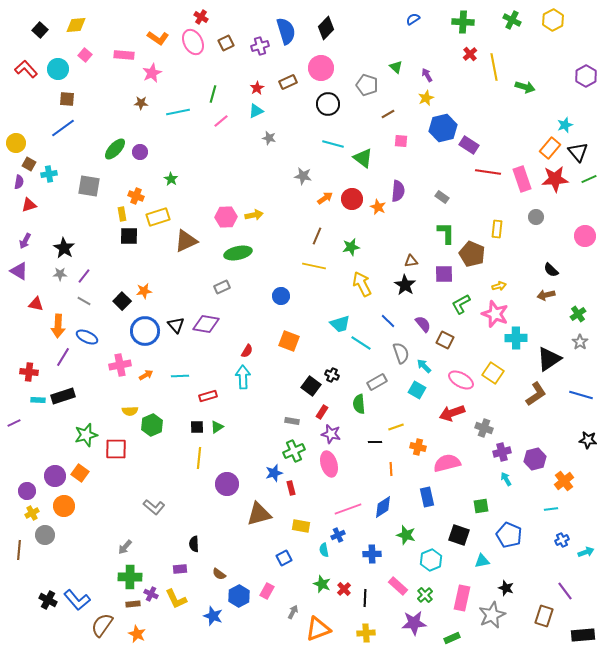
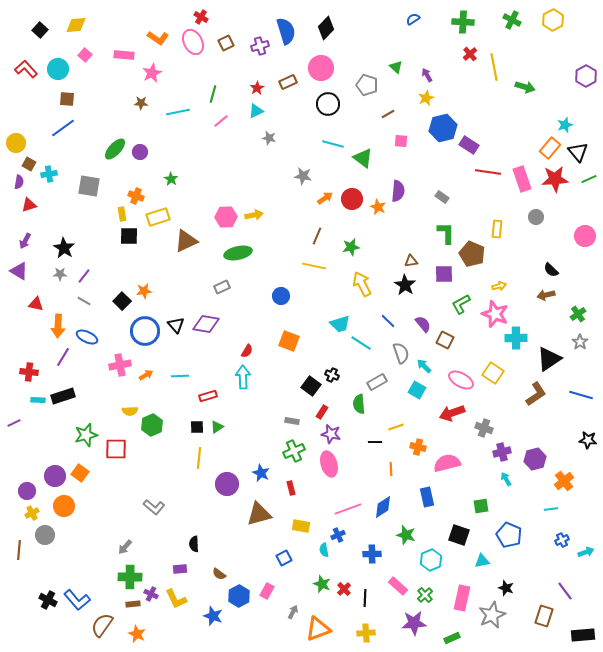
blue star at (274, 473): moved 13 px left; rotated 30 degrees counterclockwise
